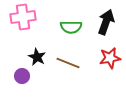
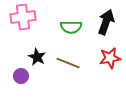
purple circle: moved 1 px left
